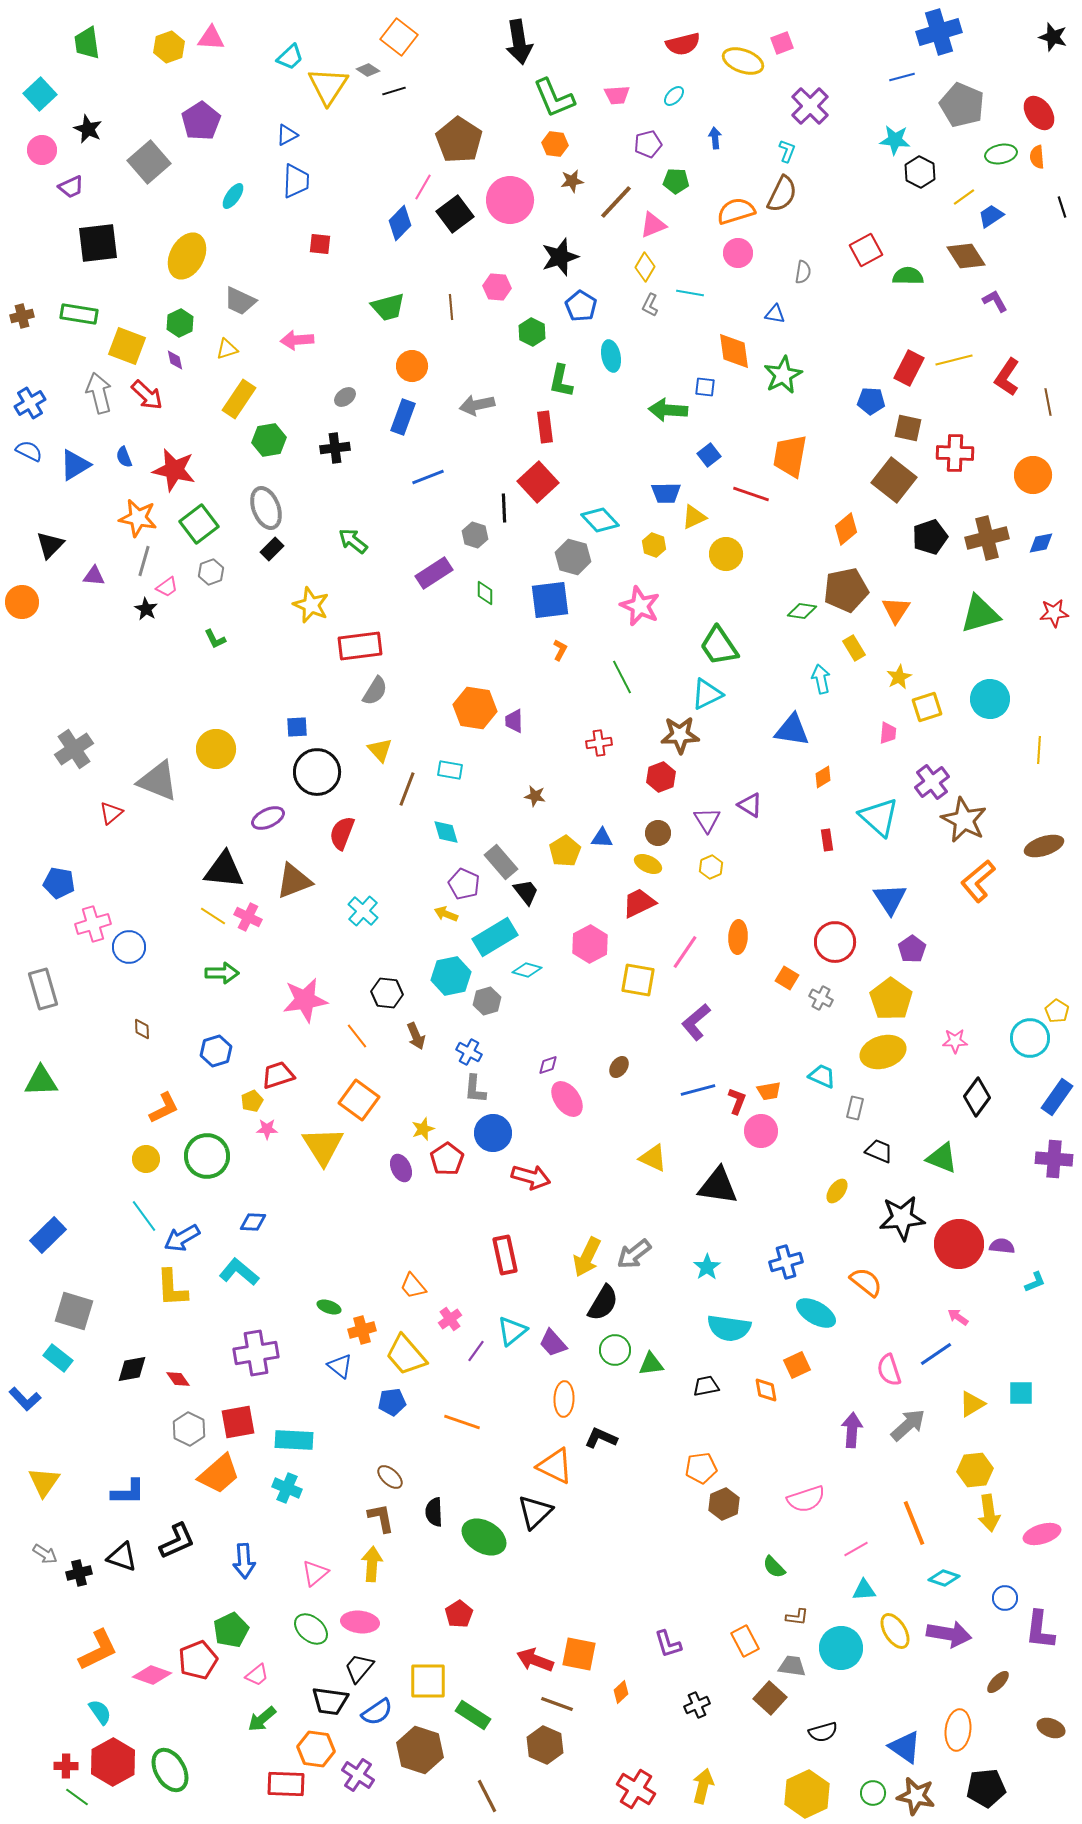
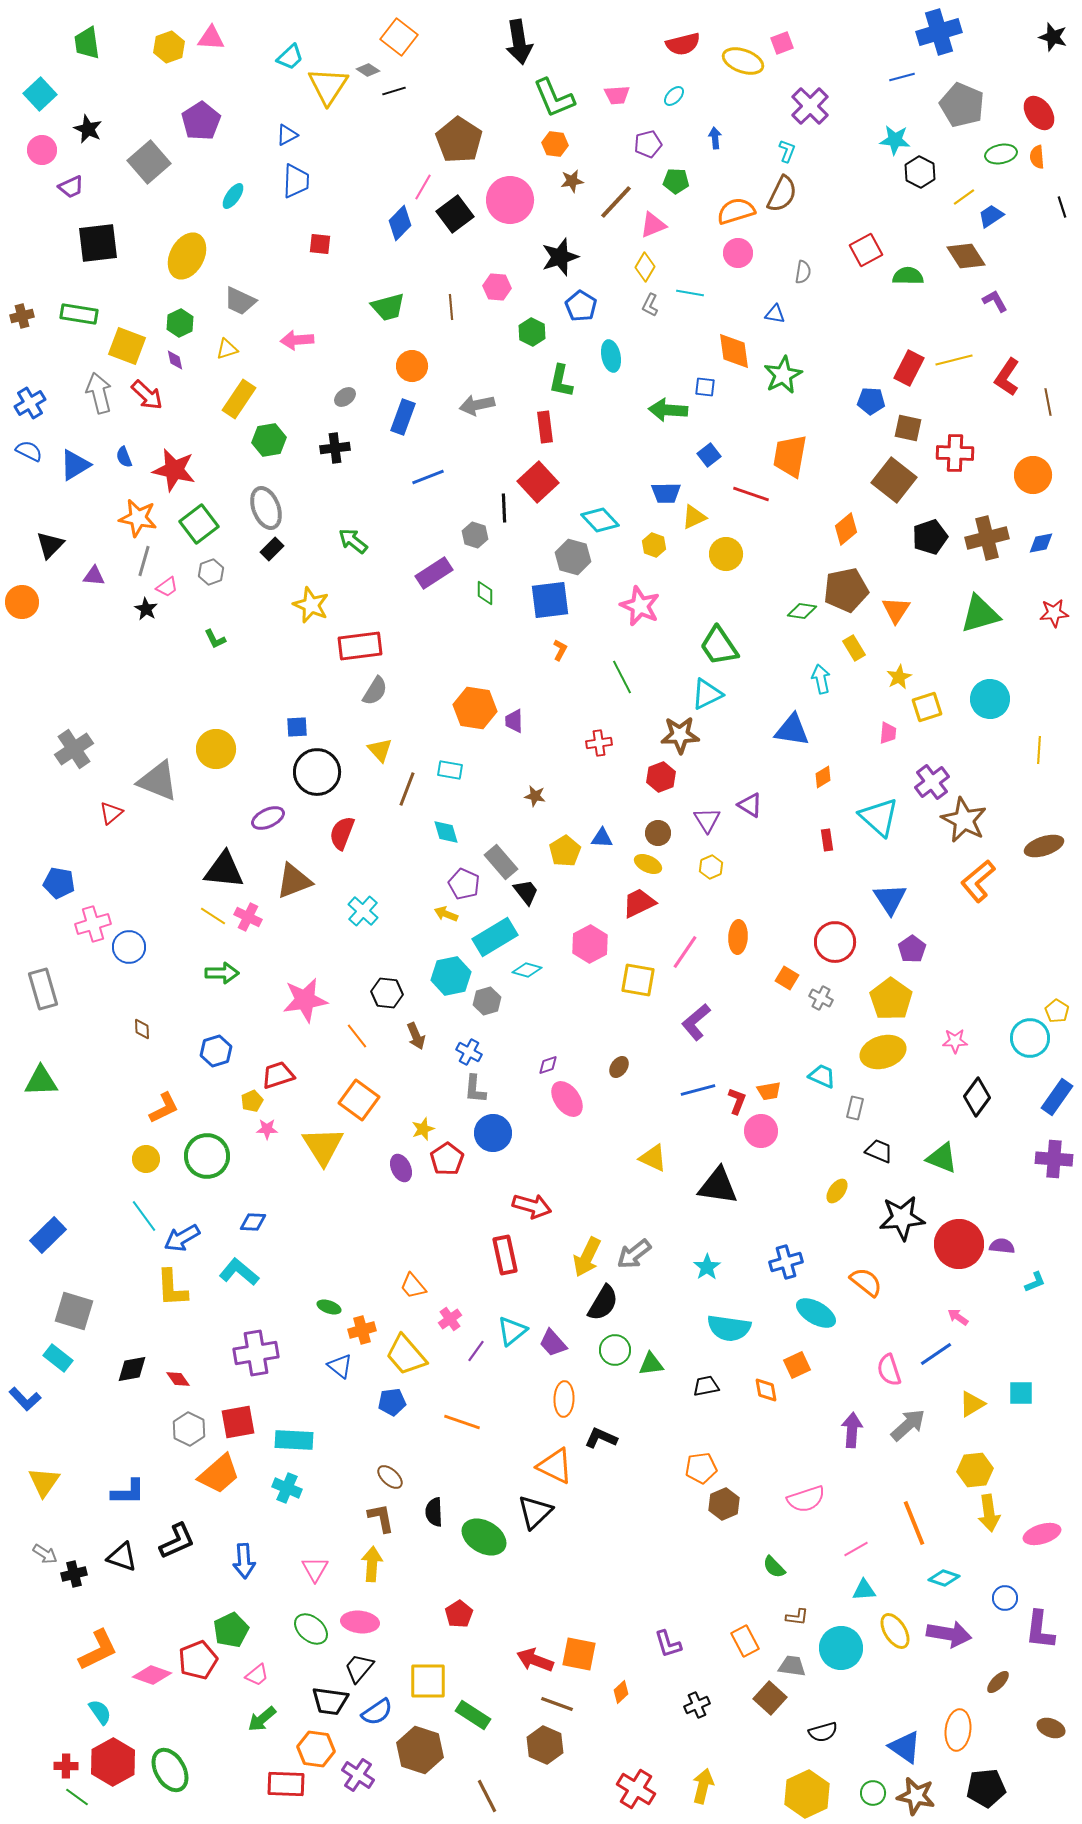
red arrow at (531, 1177): moved 1 px right, 29 px down
black cross at (79, 1573): moved 5 px left, 1 px down
pink triangle at (315, 1573): moved 4 px up; rotated 20 degrees counterclockwise
